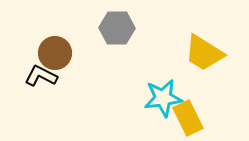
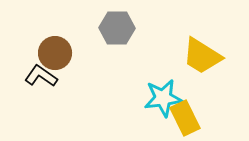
yellow trapezoid: moved 2 px left, 3 px down
black L-shape: rotated 8 degrees clockwise
yellow rectangle: moved 3 px left
